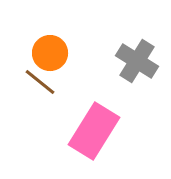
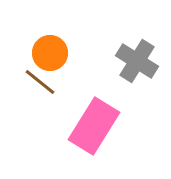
pink rectangle: moved 5 px up
